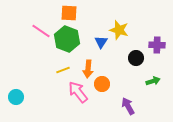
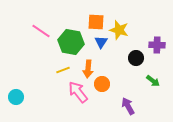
orange square: moved 27 px right, 9 px down
green hexagon: moved 4 px right, 3 px down; rotated 10 degrees counterclockwise
green arrow: rotated 56 degrees clockwise
